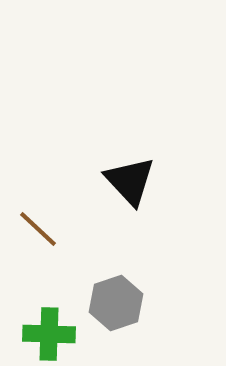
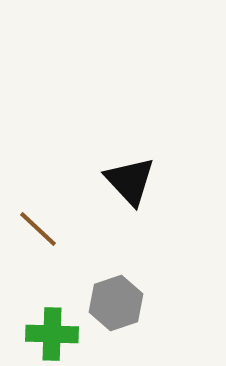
green cross: moved 3 px right
